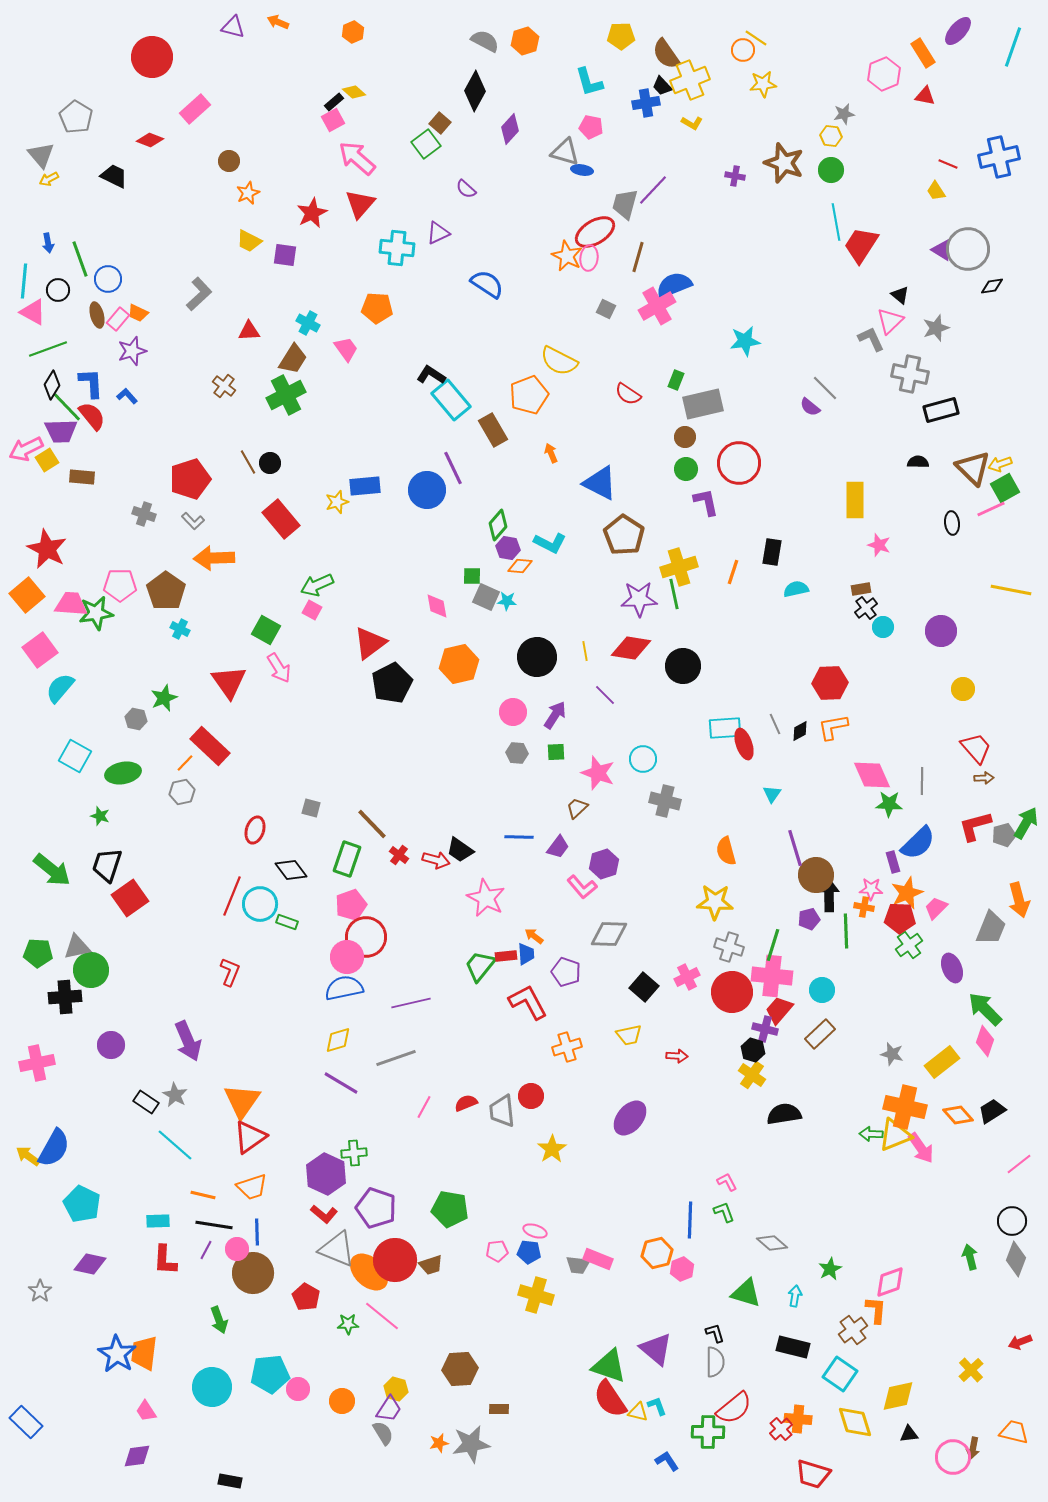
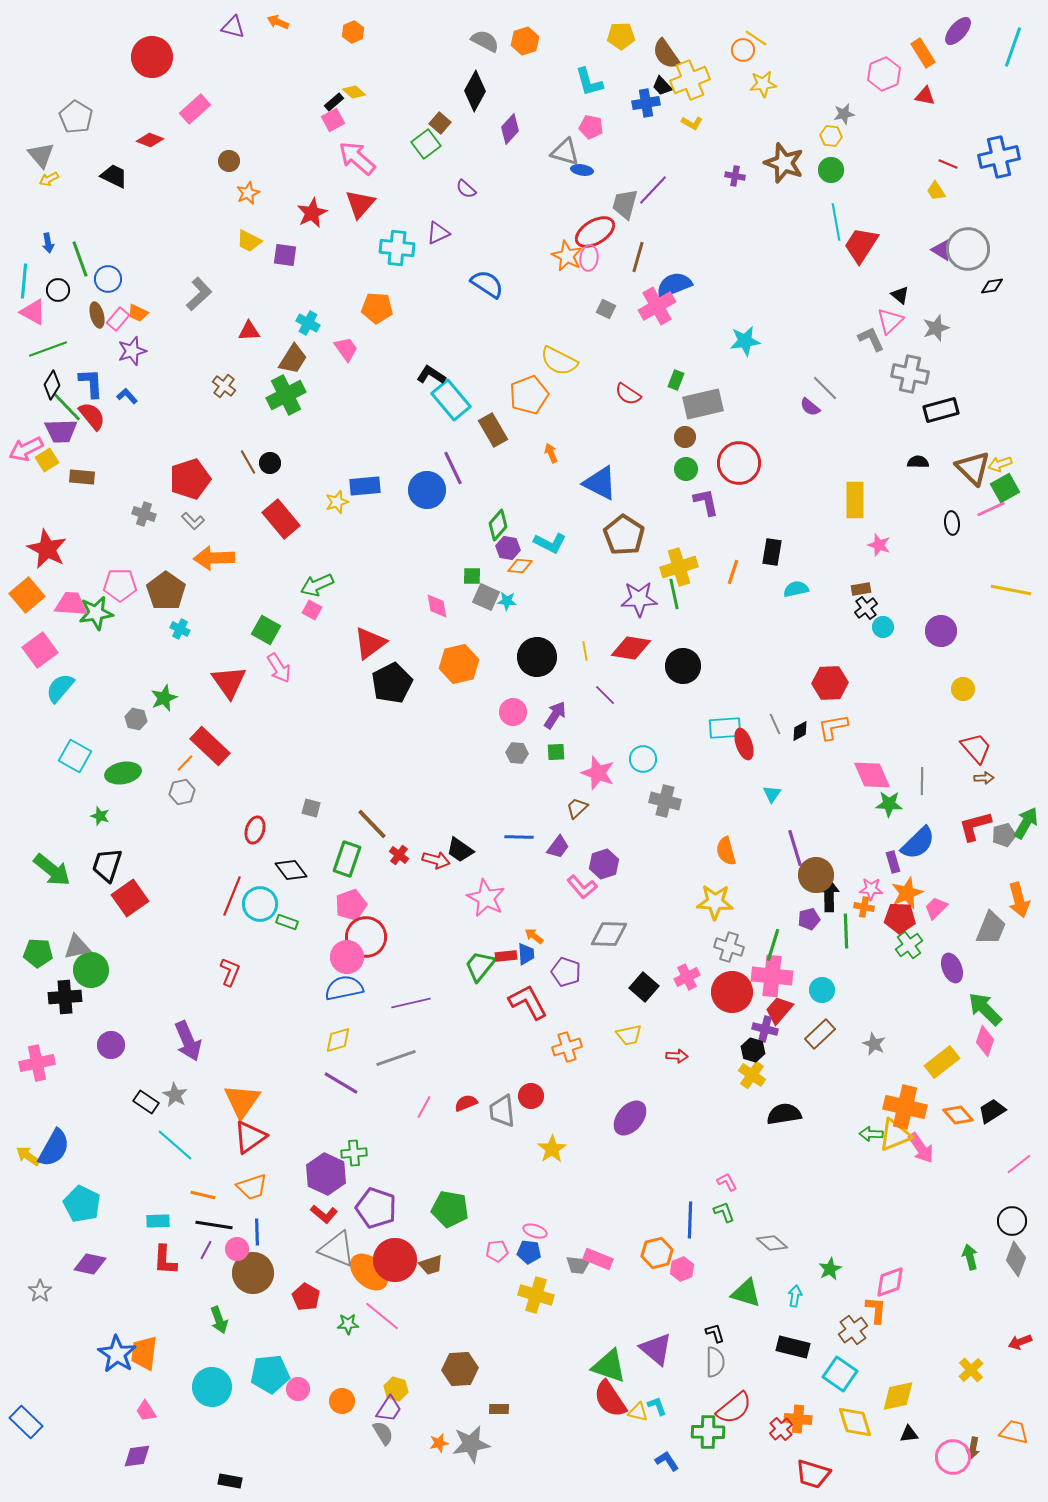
gray star at (892, 1054): moved 18 px left, 10 px up; rotated 10 degrees clockwise
